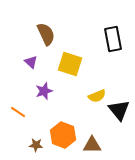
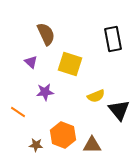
purple star: moved 1 px right, 1 px down; rotated 12 degrees clockwise
yellow semicircle: moved 1 px left
